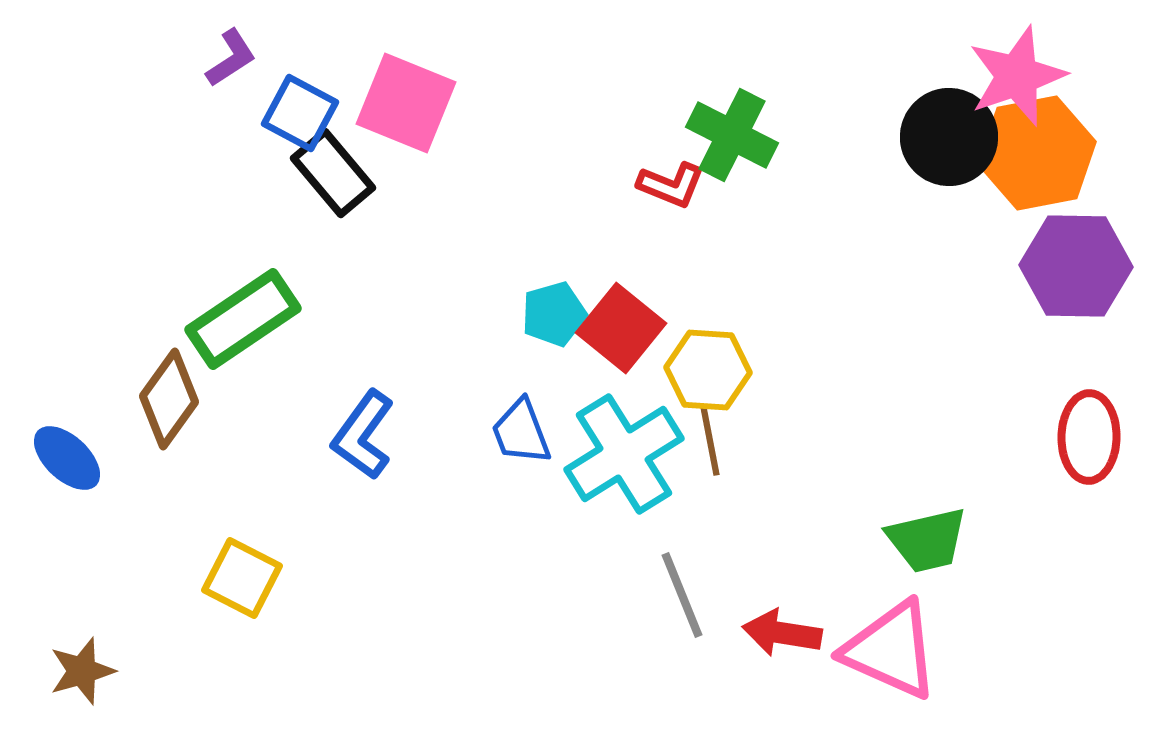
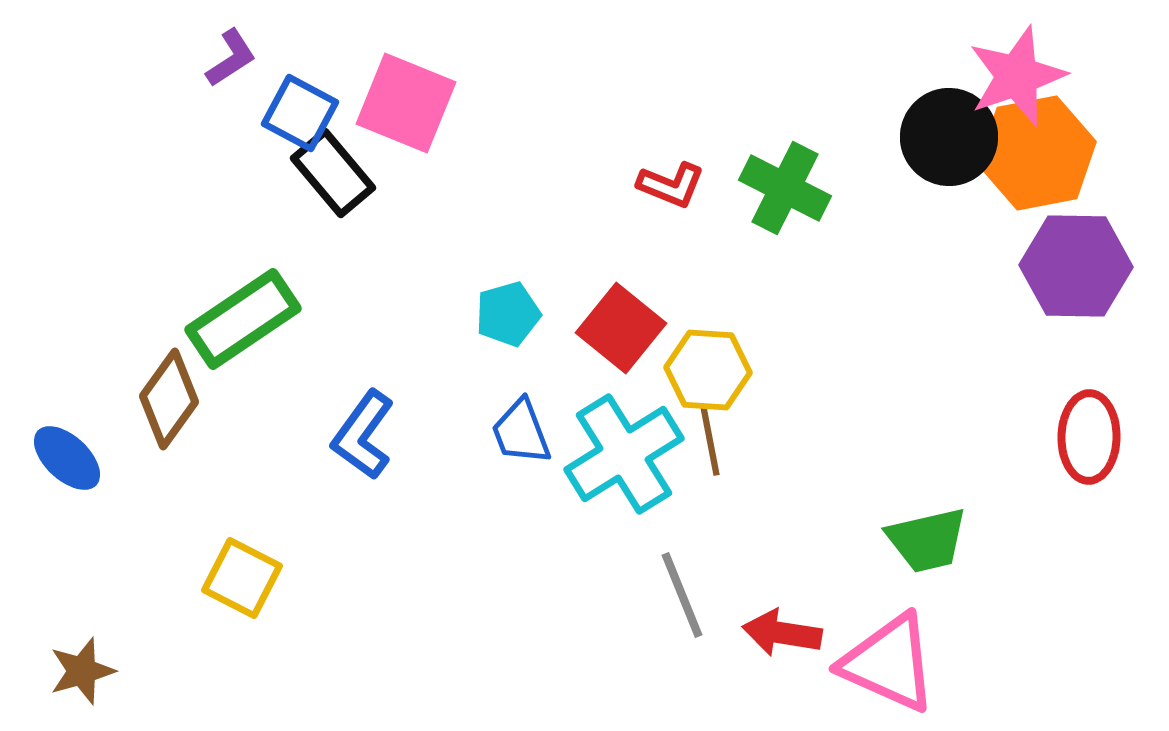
green cross: moved 53 px right, 53 px down
cyan pentagon: moved 46 px left
pink triangle: moved 2 px left, 13 px down
